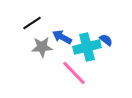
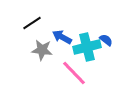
gray star: moved 3 px down; rotated 10 degrees clockwise
